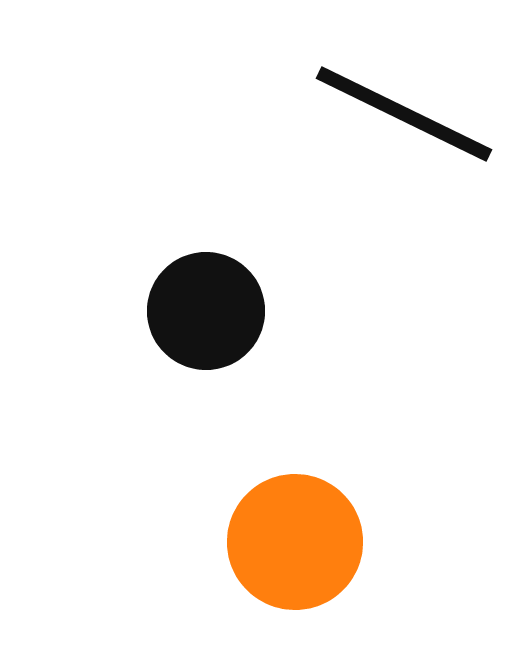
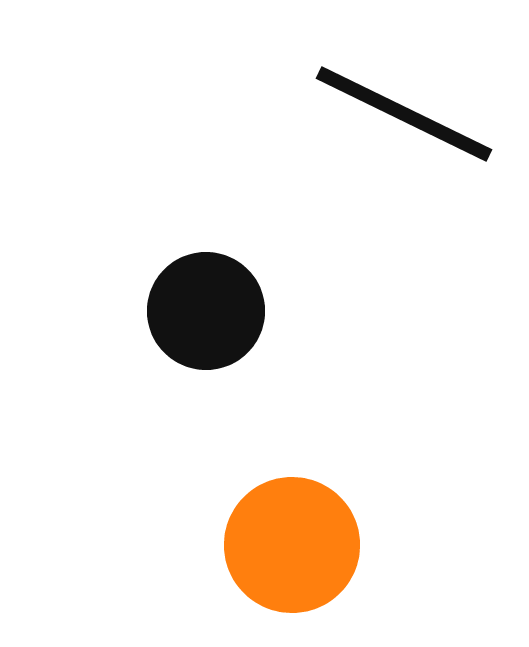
orange circle: moved 3 px left, 3 px down
